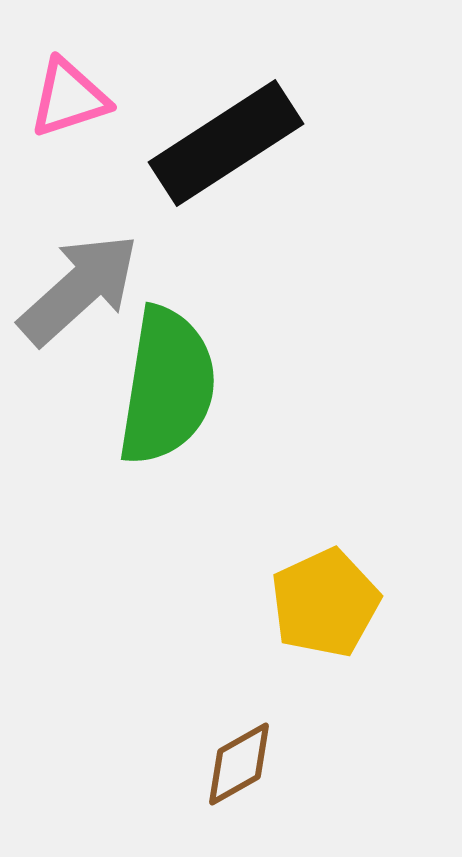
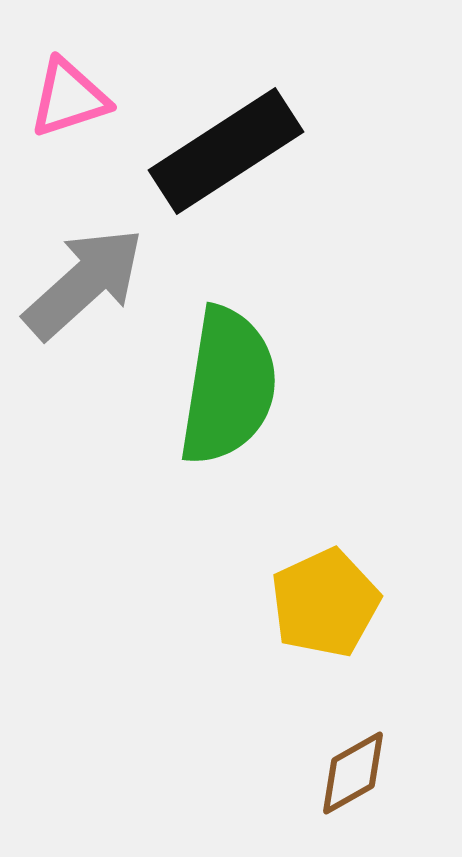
black rectangle: moved 8 px down
gray arrow: moved 5 px right, 6 px up
green semicircle: moved 61 px right
brown diamond: moved 114 px right, 9 px down
